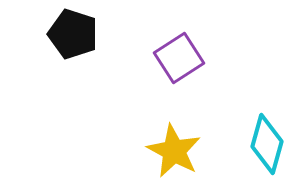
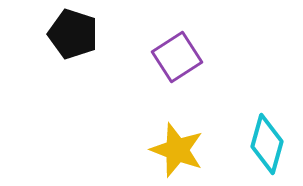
purple square: moved 2 px left, 1 px up
yellow star: moved 3 px right, 1 px up; rotated 8 degrees counterclockwise
